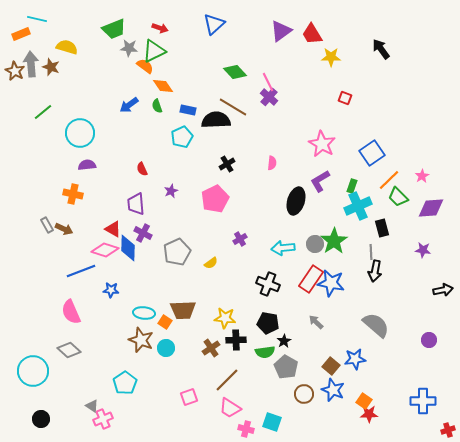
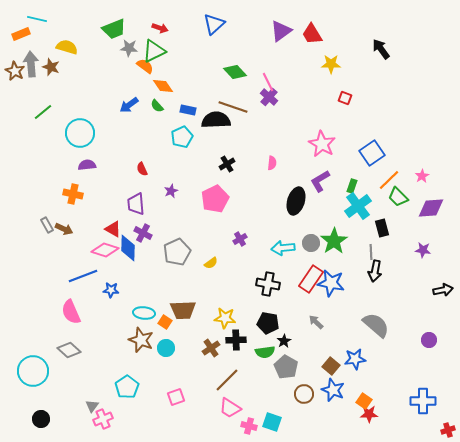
yellow star at (331, 57): moved 7 px down
green semicircle at (157, 106): rotated 24 degrees counterclockwise
brown line at (233, 107): rotated 12 degrees counterclockwise
cyan cross at (358, 206): rotated 12 degrees counterclockwise
gray circle at (315, 244): moved 4 px left, 1 px up
blue line at (81, 271): moved 2 px right, 5 px down
black cross at (268, 284): rotated 10 degrees counterclockwise
cyan pentagon at (125, 383): moved 2 px right, 4 px down
pink square at (189, 397): moved 13 px left
gray triangle at (92, 406): rotated 32 degrees clockwise
pink cross at (246, 429): moved 3 px right, 3 px up
